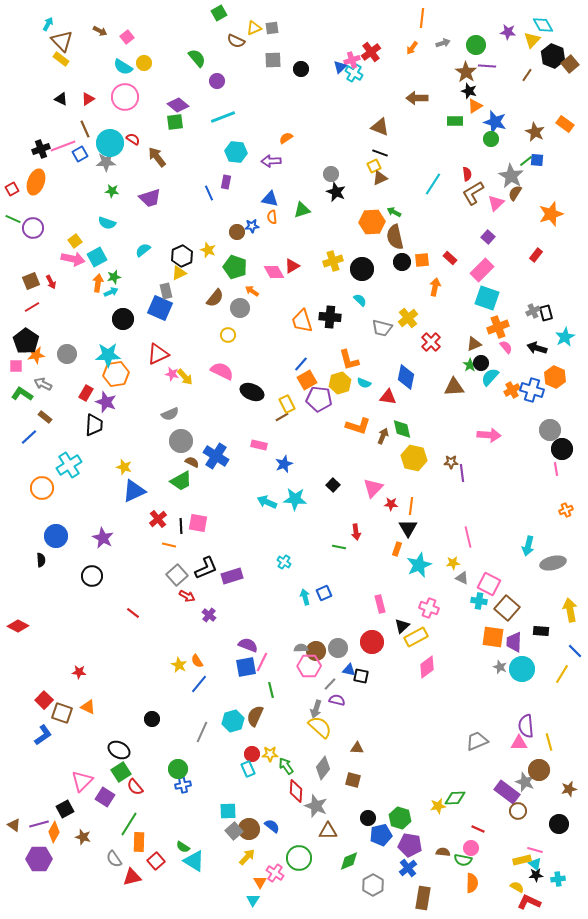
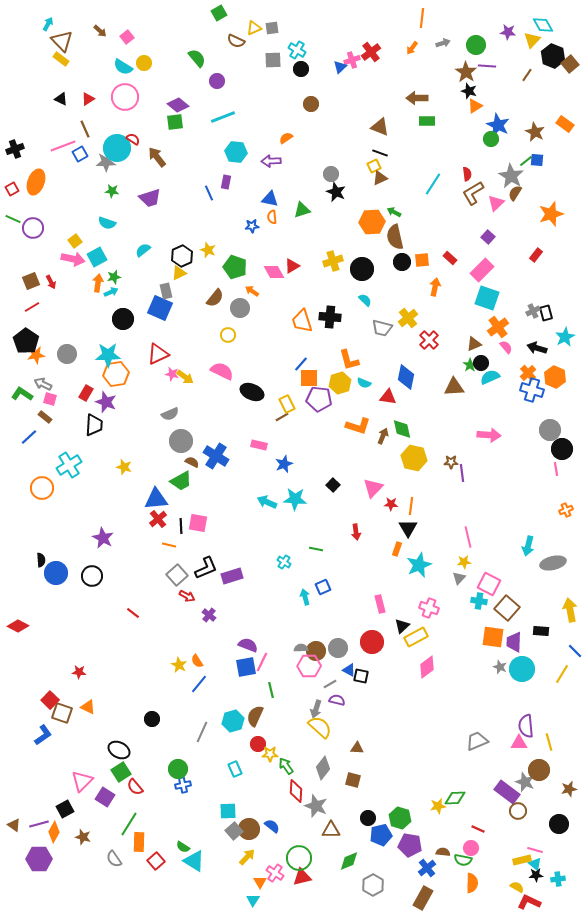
brown arrow at (100, 31): rotated 16 degrees clockwise
cyan cross at (354, 73): moved 57 px left, 23 px up
green rectangle at (455, 121): moved 28 px left
blue star at (495, 122): moved 3 px right, 3 px down; rotated 10 degrees clockwise
cyan circle at (110, 143): moved 7 px right, 5 px down
black cross at (41, 149): moved 26 px left
brown circle at (237, 232): moved 74 px right, 128 px up
cyan semicircle at (360, 300): moved 5 px right
orange cross at (498, 327): rotated 15 degrees counterclockwise
red cross at (431, 342): moved 2 px left, 2 px up
pink square at (16, 366): moved 34 px right, 33 px down; rotated 16 degrees clockwise
yellow arrow at (185, 377): rotated 12 degrees counterclockwise
cyan semicircle at (490, 377): rotated 24 degrees clockwise
orange square at (307, 380): moved 2 px right, 2 px up; rotated 30 degrees clockwise
orange cross at (512, 390): moved 16 px right, 17 px up; rotated 14 degrees counterclockwise
blue triangle at (134, 491): moved 22 px right, 8 px down; rotated 20 degrees clockwise
blue circle at (56, 536): moved 37 px down
green line at (339, 547): moved 23 px left, 2 px down
yellow star at (453, 563): moved 11 px right, 1 px up
gray triangle at (462, 578): moved 3 px left; rotated 48 degrees clockwise
blue square at (324, 593): moved 1 px left, 6 px up
blue triangle at (349, 670): rotated 16 degrees clockwise
gray line at (330, 684): rotated 16 degrees clockwise
red square at (44, 700): moved 6 px right
red circle at (252, 754): moved 6 px right, 10 px up
cyan rectangle at (248, 769): moved 13 px left
brown triangle at (328, 831): moved 3 px right, 1 px up
blue cross at (408, 868): moved 19 px right
red triangle at (132, 877): moved 170 px right
brown rectangle at (423, 898): rotated 20 degrees clockwise
